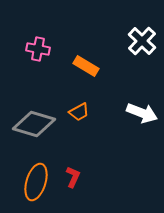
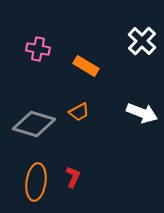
orange ellipse: rotated 9 degrees counterclockwise
